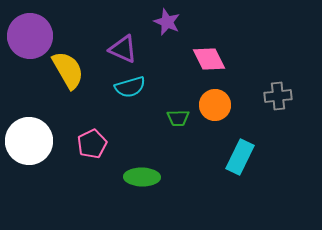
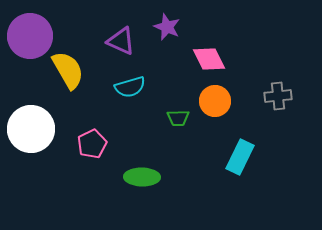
purple star: moved 5 px down
purple triangle: moved 2 px left, 8 px up
orange circle: moved 4 px up
white circle: moved 2 px right, 12 px up
